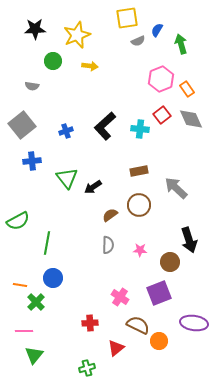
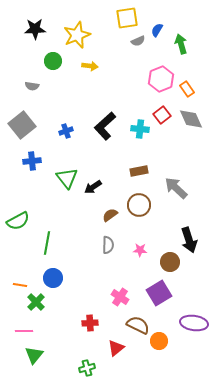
purple square at (159, 293): rotated 10 degrees counterclockwise
